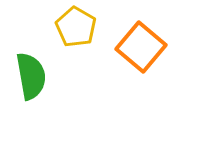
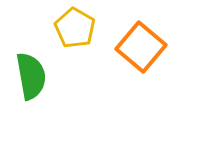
yellow pentagon: moved 1 px left, 1 px down
